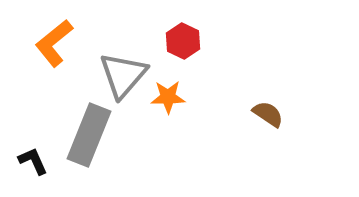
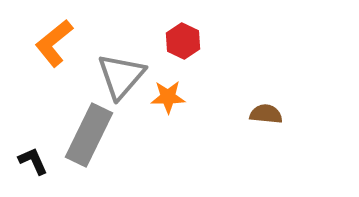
gray triangle: moved 2 px left, 1 px down
brown semicircle: moved 2 px left; rotated 28 degrees counterclockwise
gray rectangle: rotated 4 degrees clockwise
